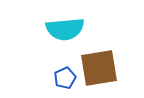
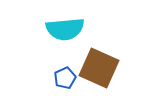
brown square: rotated 33 degrees clockwise
